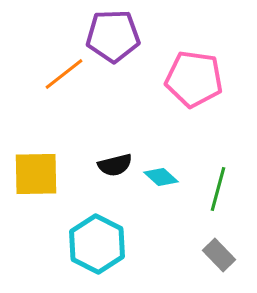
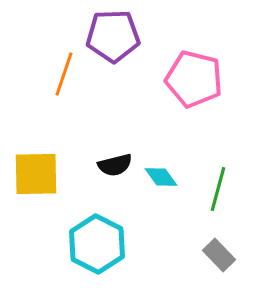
orange line: rotated 33 degrees counterclockwise
pink pentagon: rotated 6 degrees clockwise
cyan diamond: rotated 12 degrees clockwise
